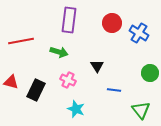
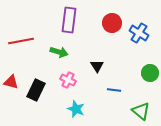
green triangle: moved 1 px down; rotated 12 degrees counterclockwise
